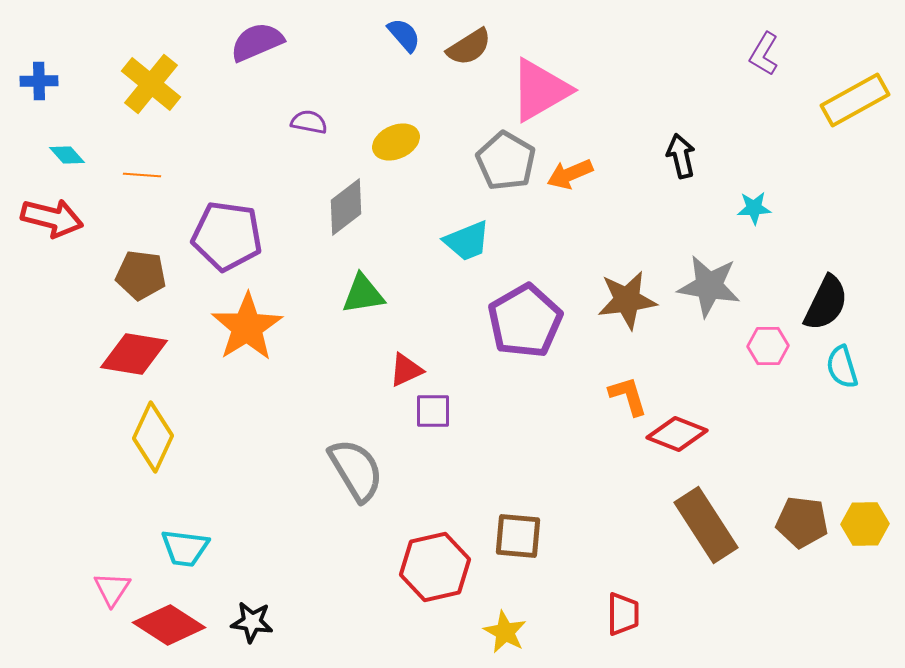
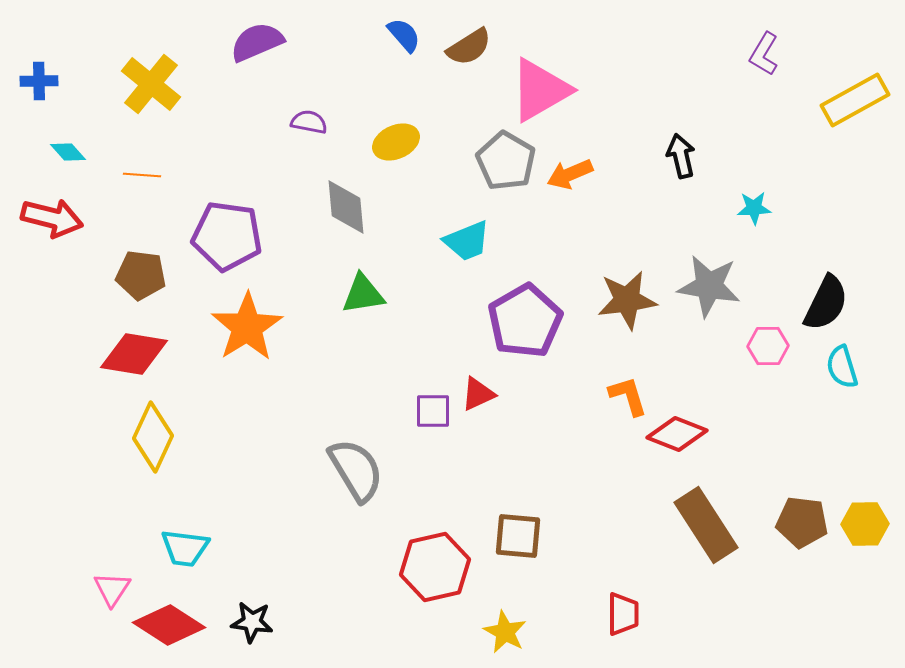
cyan diamond at (67, 155): moved 1 px right, 3 px up
gray diamond at (346, 207): rotated 58 degrees counterclockwise
red triangle at (406, 370): moved 72 px right, 24 px down
